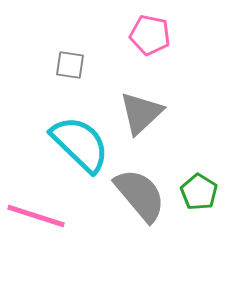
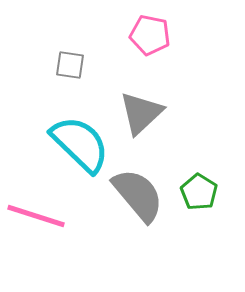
gray semicircle: moved 2 px left
